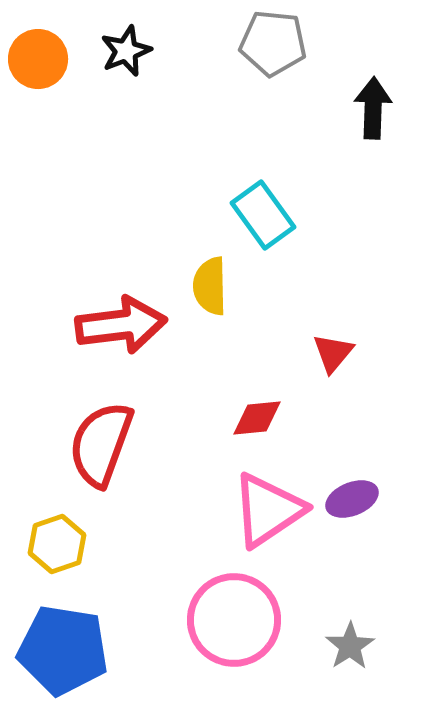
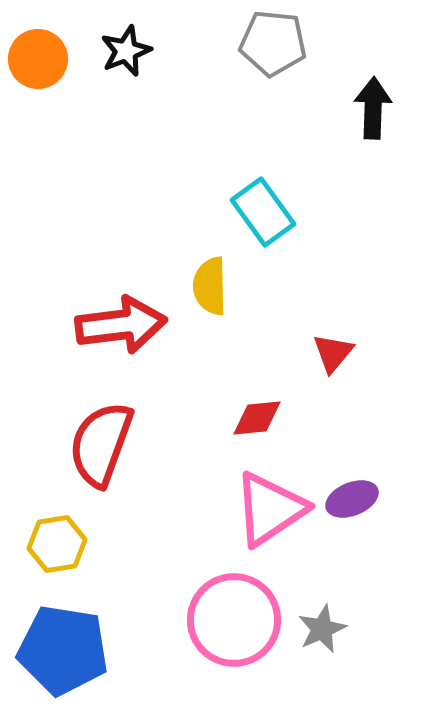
cyan rectangle: moved 3 px up
pink triangle: moved 2 px right, 1 px up
yellow hexagon: rotated 10 degrees clockwise
gray star: moved 28 px left, 17 px up; rotated 9 degrees clockwise
